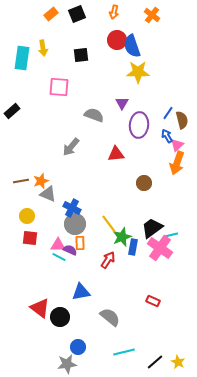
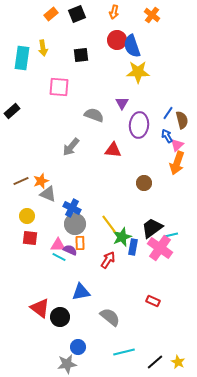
red triangle at (116, 154): moved 3 px left, 4 px up; rotated 12 degrees clockwise
brown line at (21, 181): rotated 14 degrees counterclockwise
